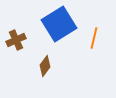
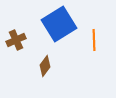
orange line: moved 2 px down; rotated 15 degrees counterclockwise
